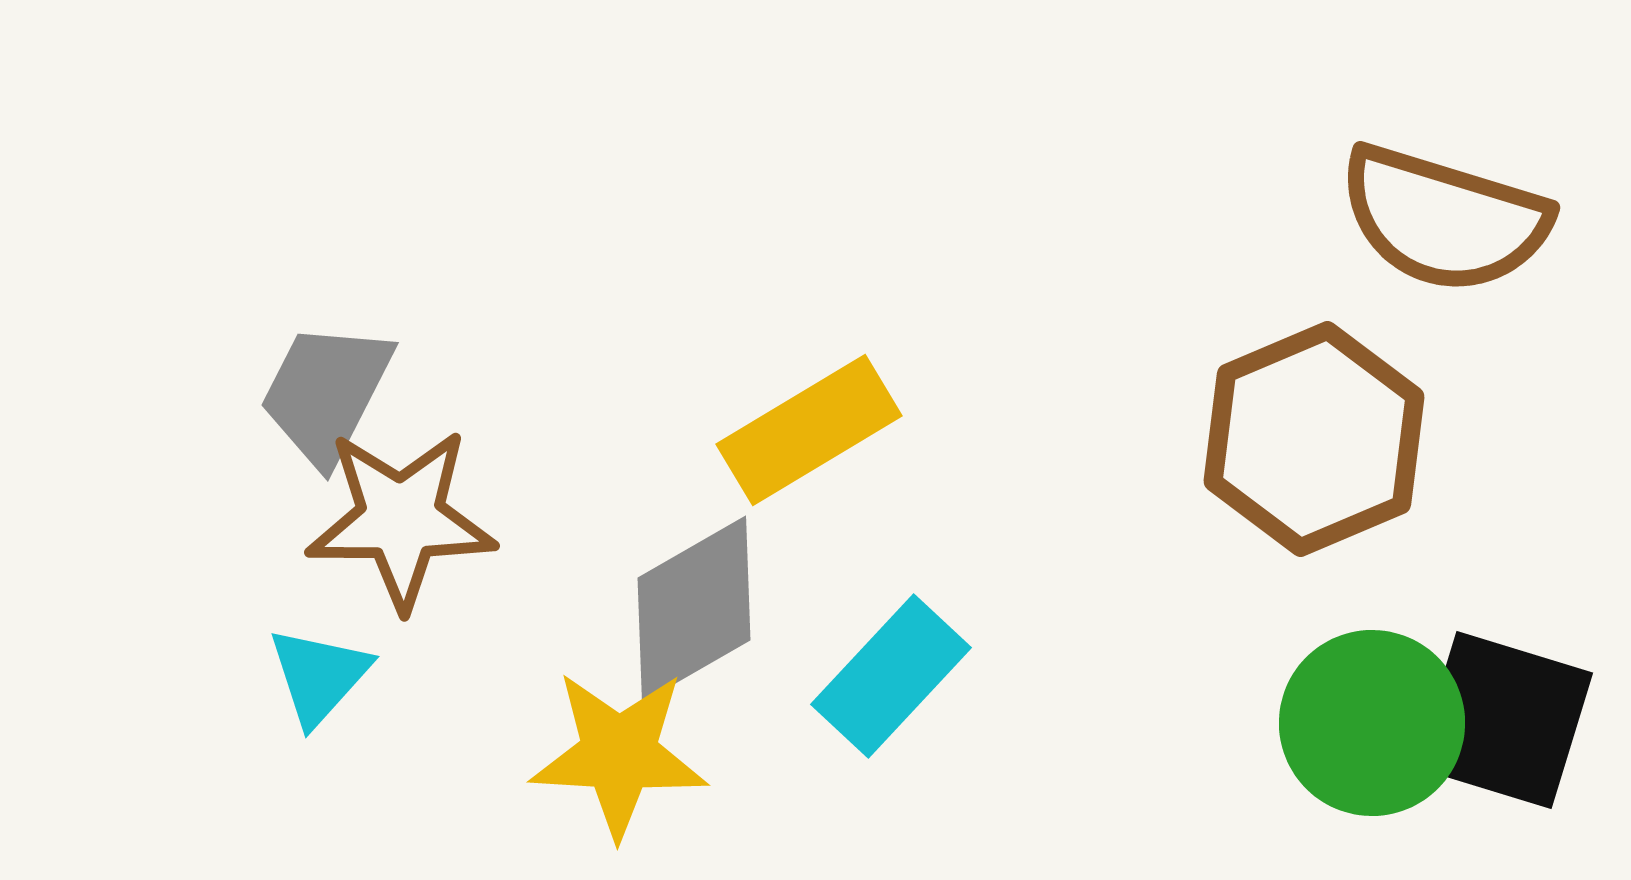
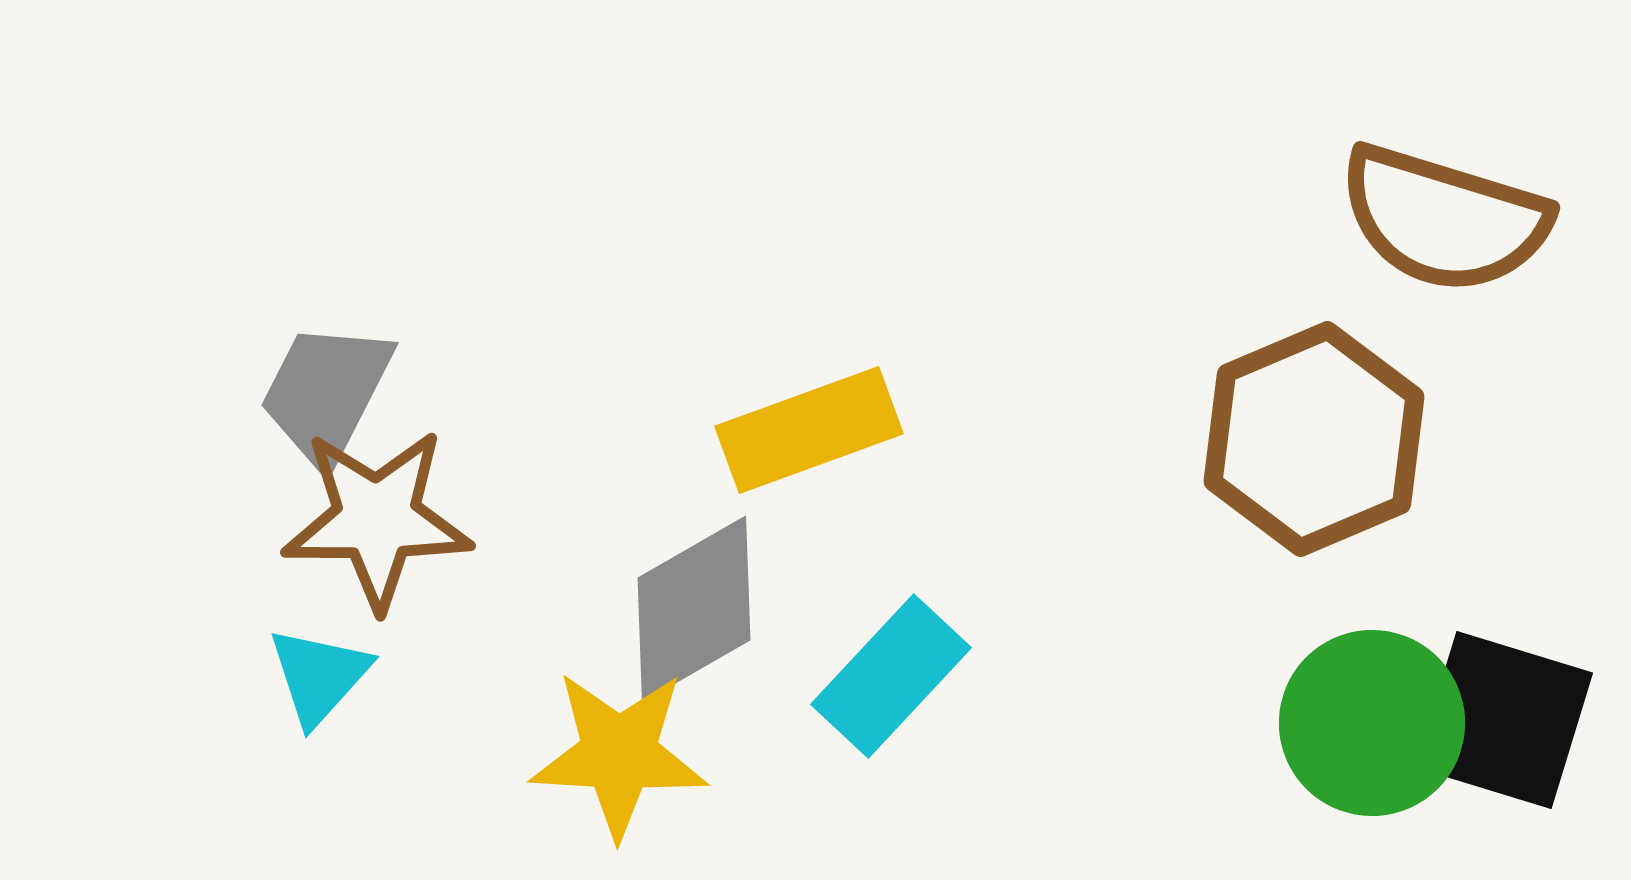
yellow rectangle: rotated 11 degrees clockwise
brown star: moved 24 px left
